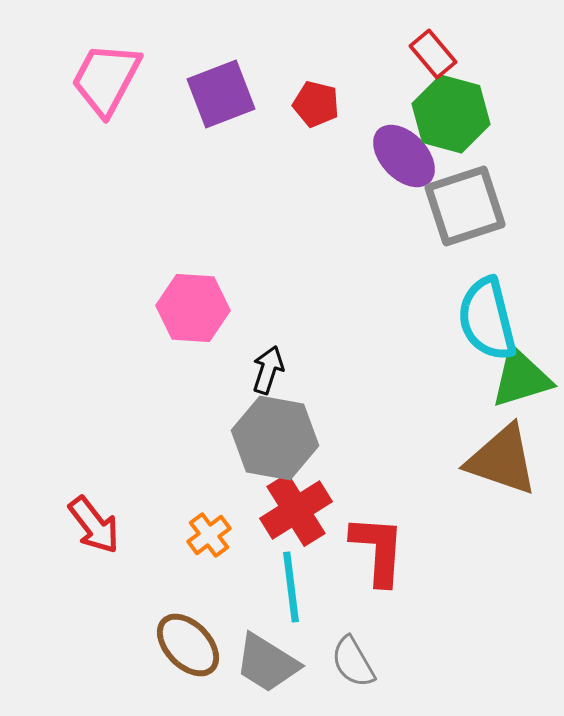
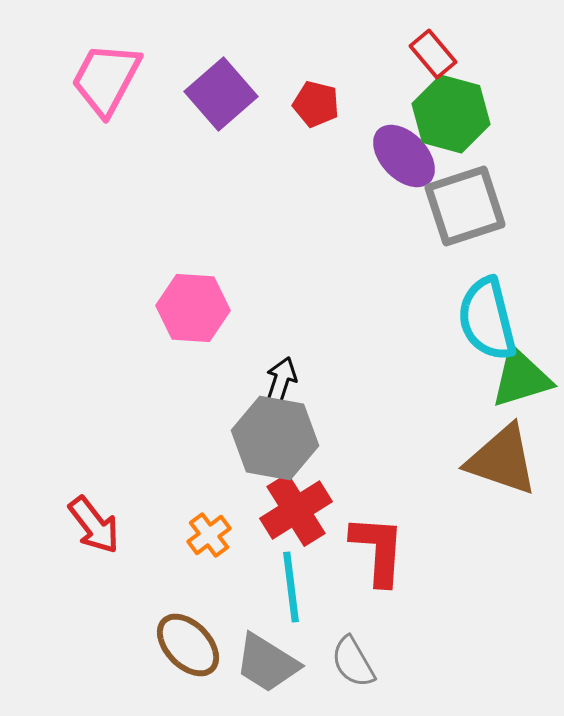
purple square: rotated 20 degrees counterclockwise
black arrow: moved 13 px right, 11 px down
